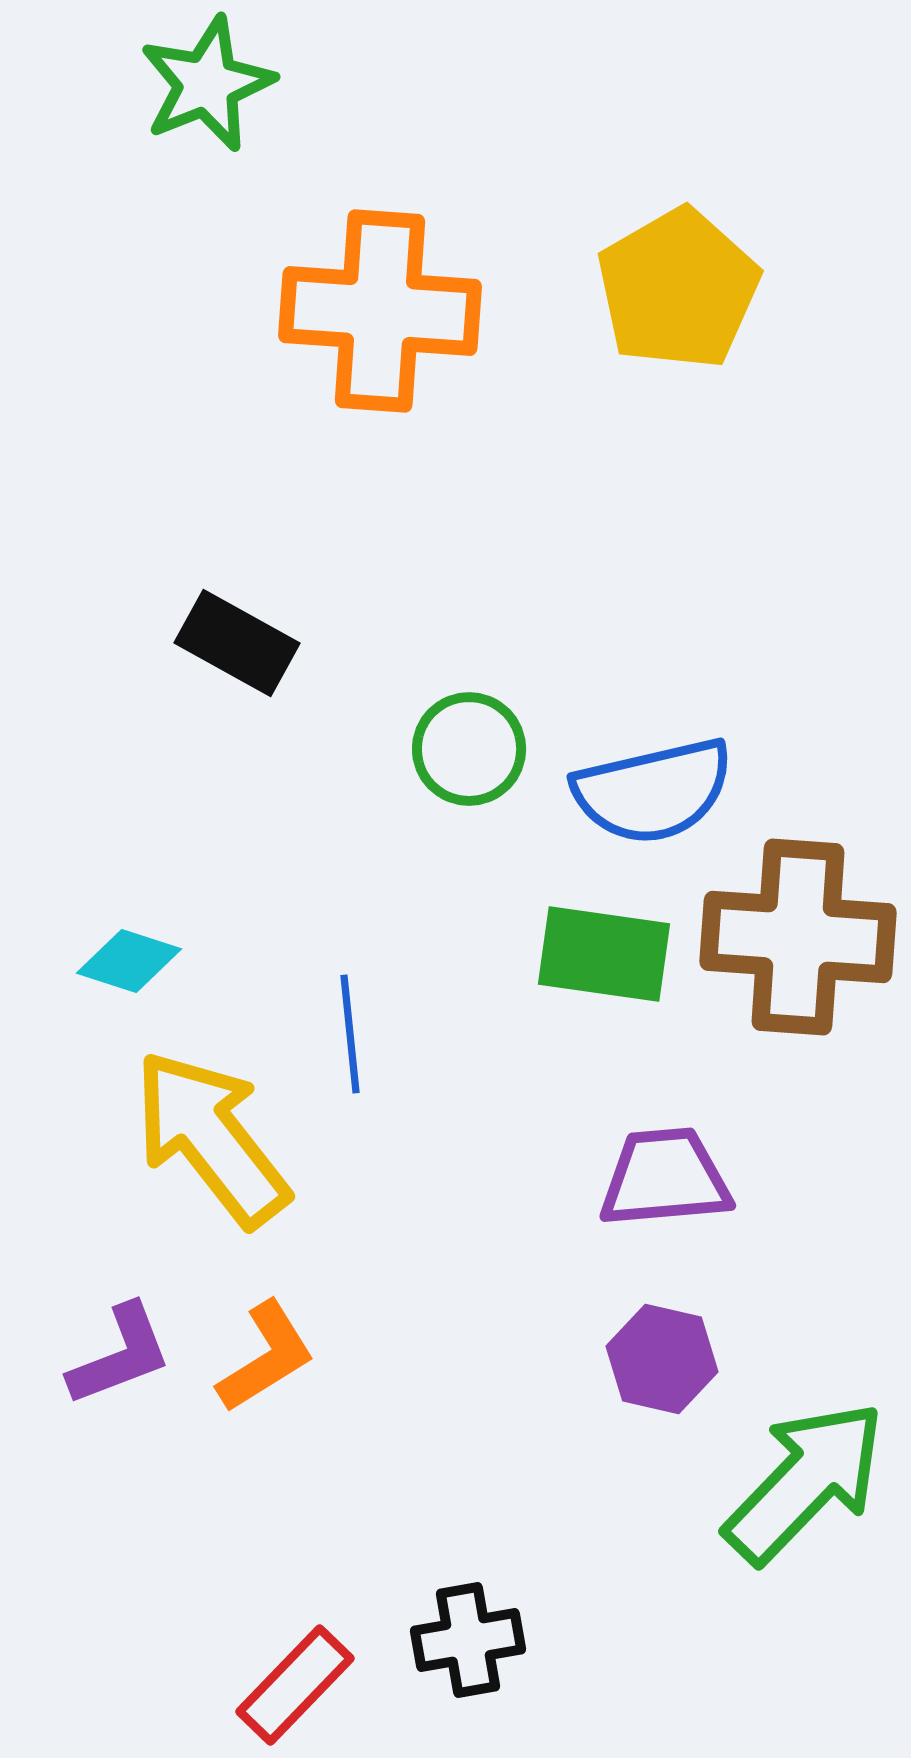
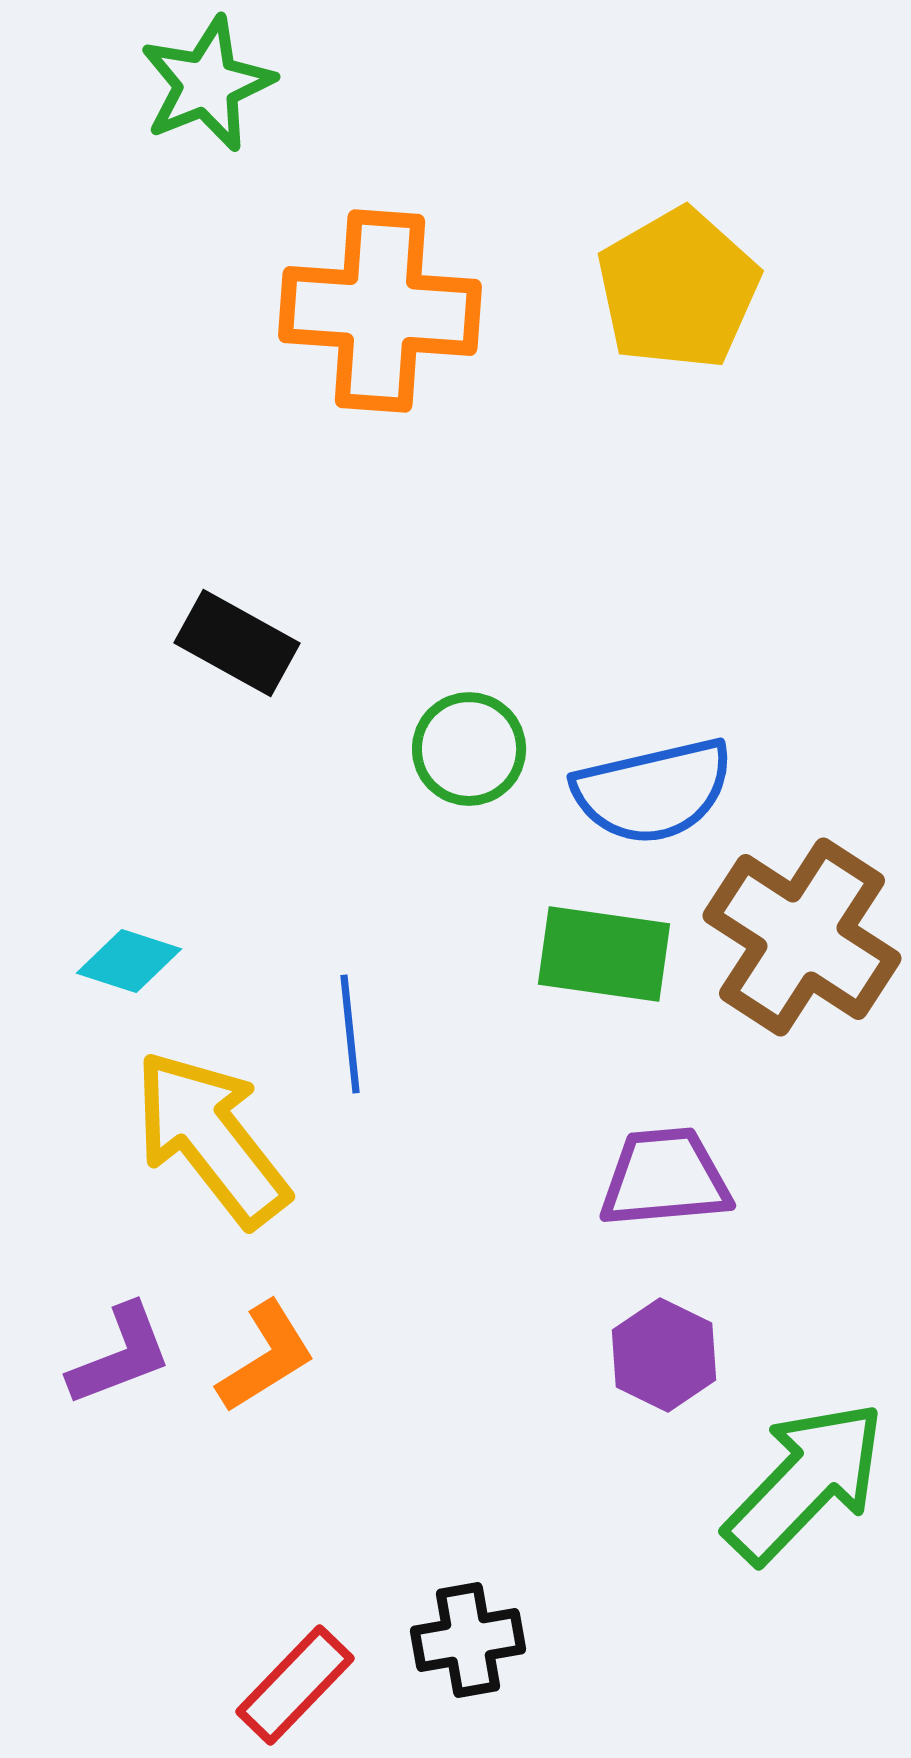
brown cross: moved 4 px right; rotated 29 degrees clockwise
purple hexagon: moved 2 px right, 4 px up; rotated 13 degrees clockwise
